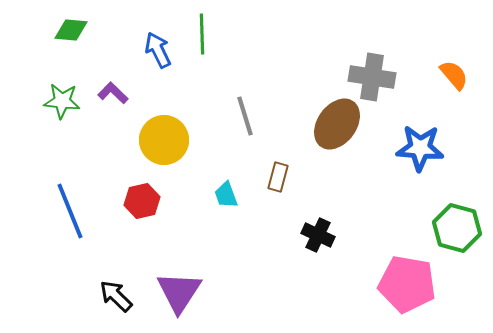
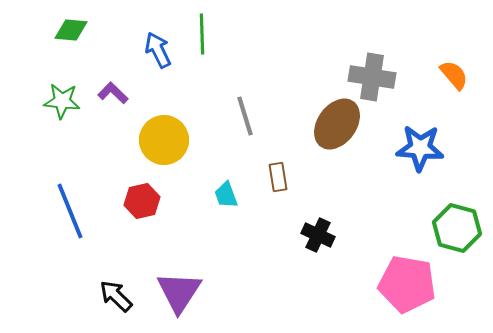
brown rectangle: rotated 24 degrees counterclockwise
